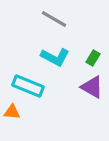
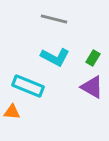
gray line: rotated 16 degrees counterclockwise
